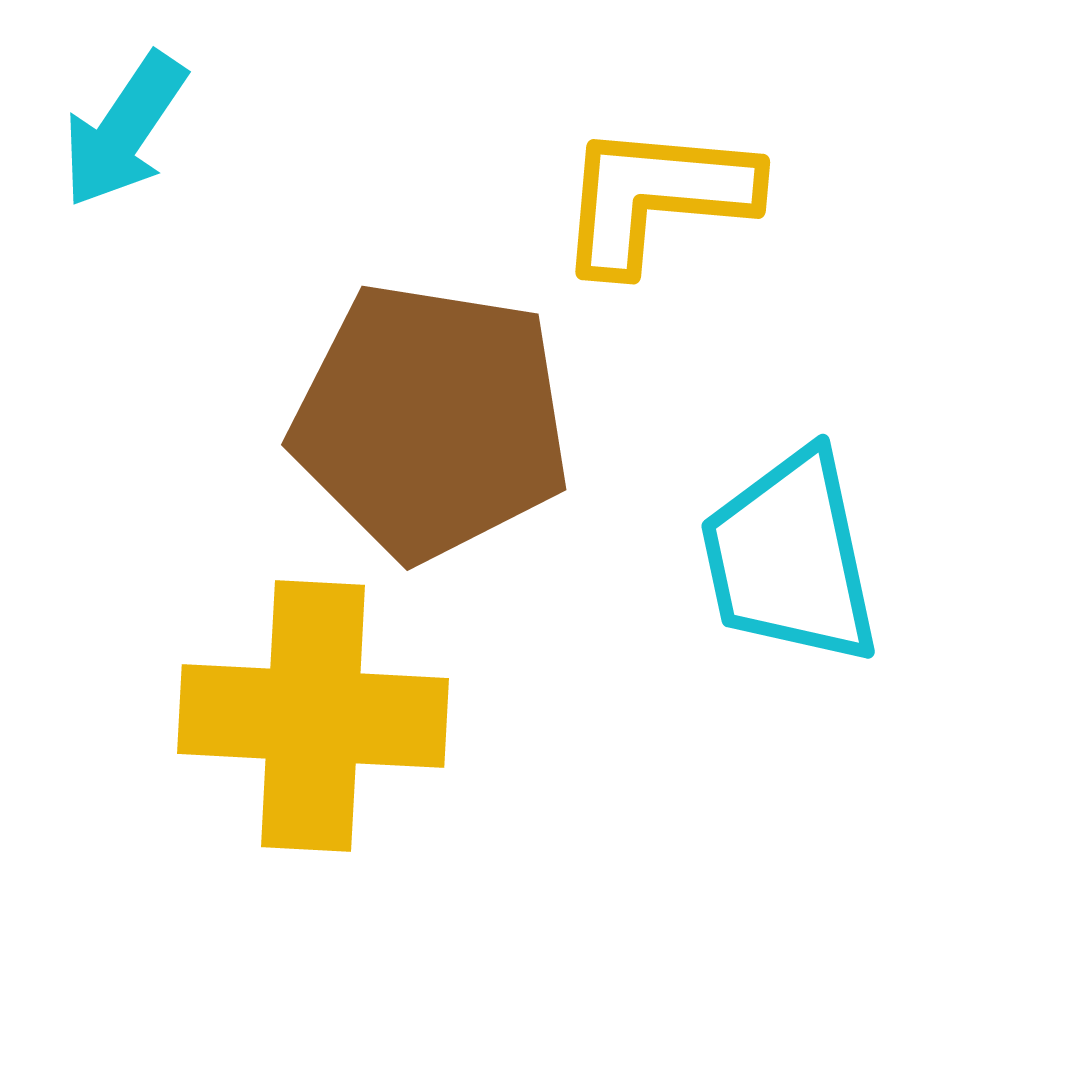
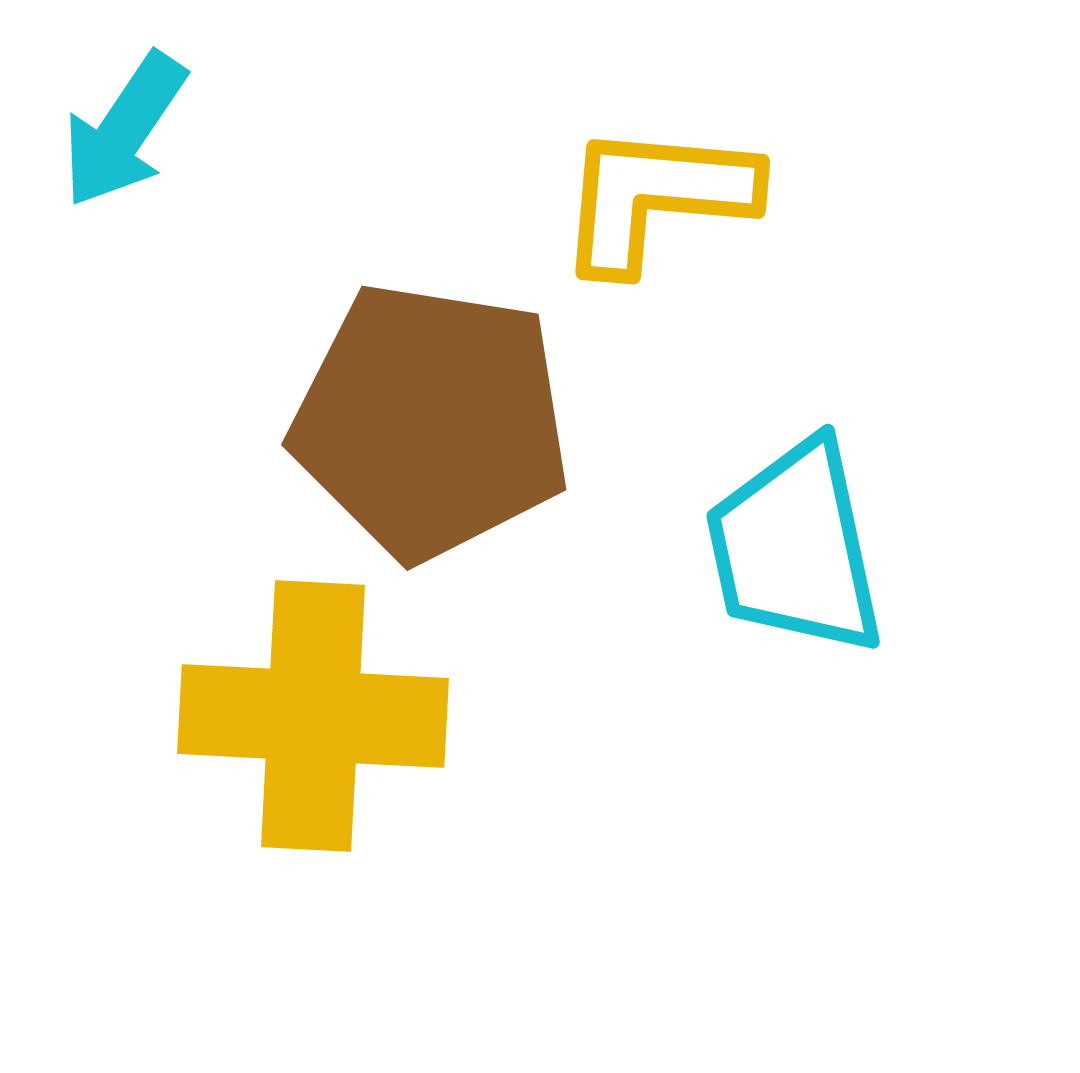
cyan trapezoid: moved 5 px right, 10 px up
